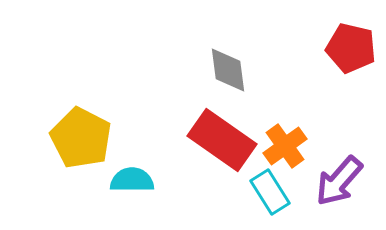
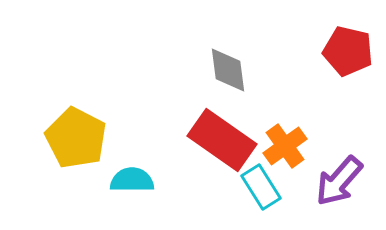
red pentagon: moved 3 px left, 3 px down
yellow pentagon: moved 5 px left
cyan rectangle: moved 9 px left, 5 px up
